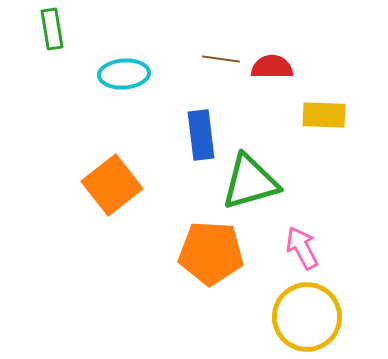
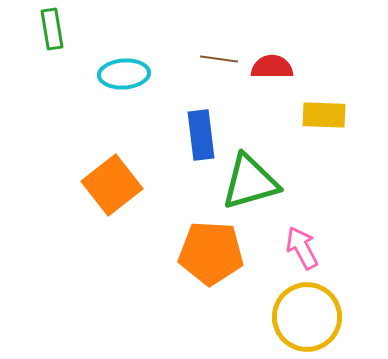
brown line: moved 2 px left
